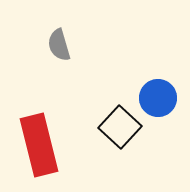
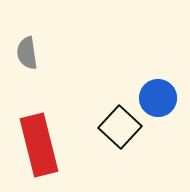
gray semicircle: moved 32 px left, 8 px down; rotated 8 degrees clockwise
